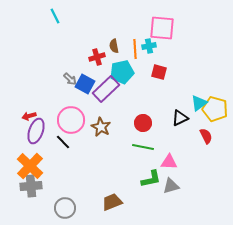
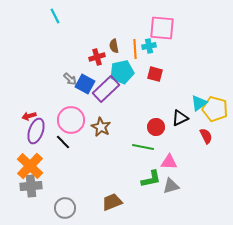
red square: moved 4 px left, 2 px down
red circle: moved 13 px right, 4 px down
